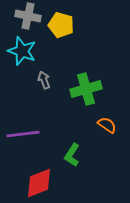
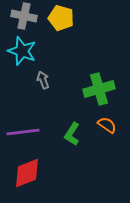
gray cross: moved 4 px left
yellow pentagon: moved 7 px up
gray arrow: moved 1 px left
green cross: moved 13 px right
purple line: moved 2 px up
green L-shape: moved 21 px up
red diamond: moved 12 px left, 10 px up
